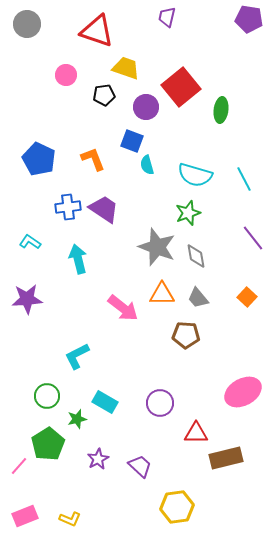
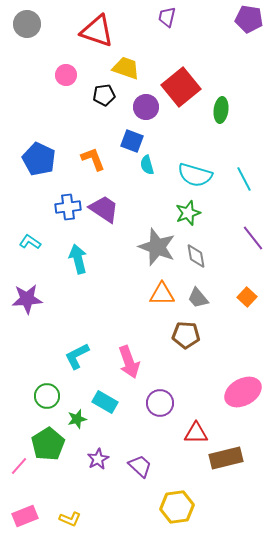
pink arrow at (123, 308): moved 6 px right, 54 px down; rotated 32 degrees clockwise
